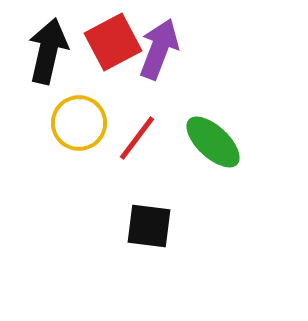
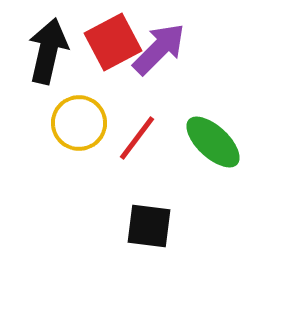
purple arrow: rotated 24 degrees clockwise
